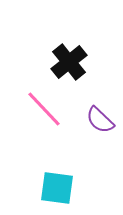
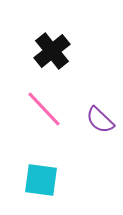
black cross: moved 17 px left, 11 px up
cyan square: moved 16 px left, 8 px up
